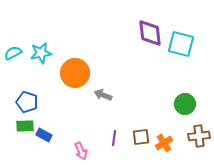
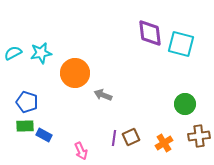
brown square: moved 10 px left; rotated 18 degrees counterclockwise
